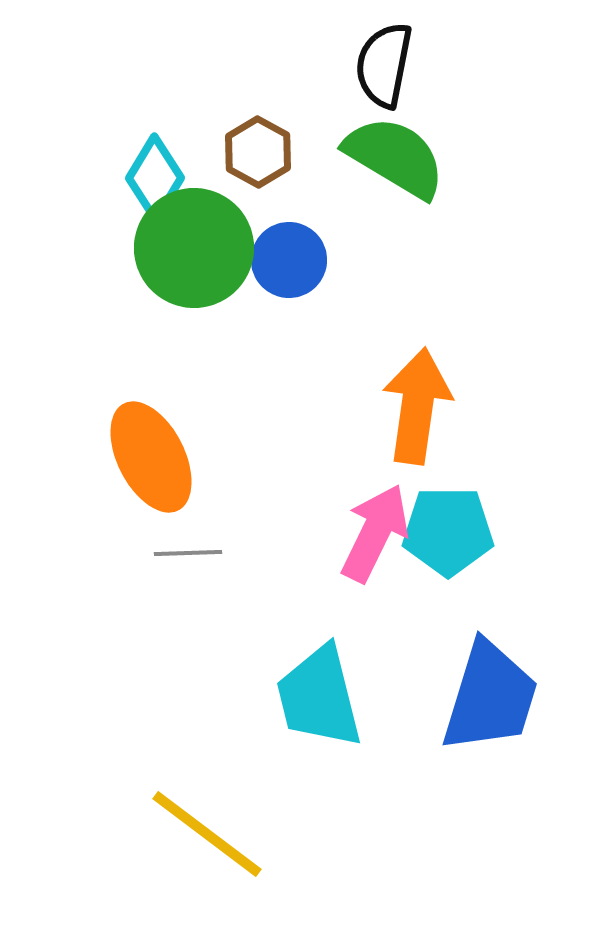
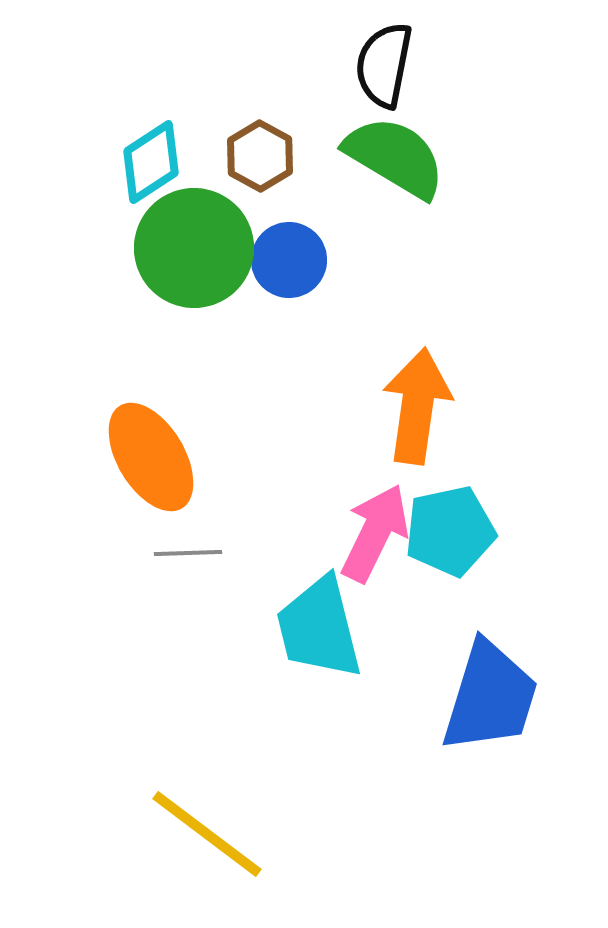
brown hexagon: moved 2 px right, 4 px down
cyan diamond: moved 4 px left, 16 px up; rotated 26 degrees clockwise
orange ellipse: rotated 4 degrees counterclockwise
cyan pentagon: moved 2 px right; rotated 12 degrees counterclockwise
cyan trapezoid: moved 69 px up
